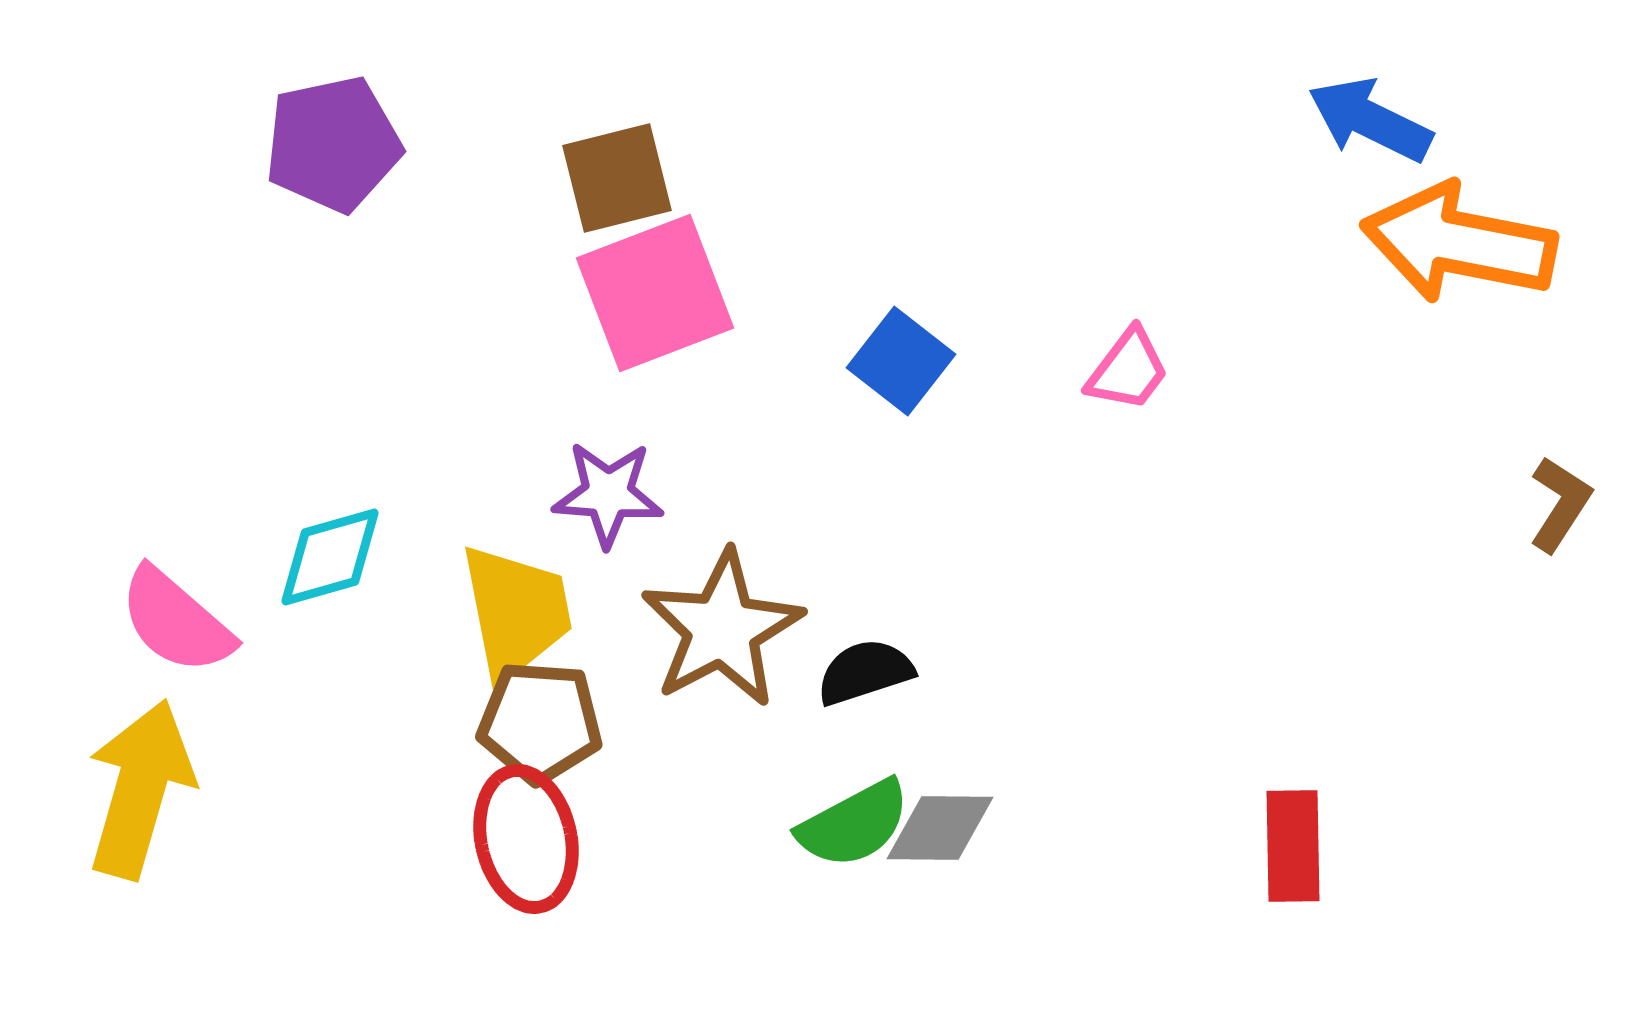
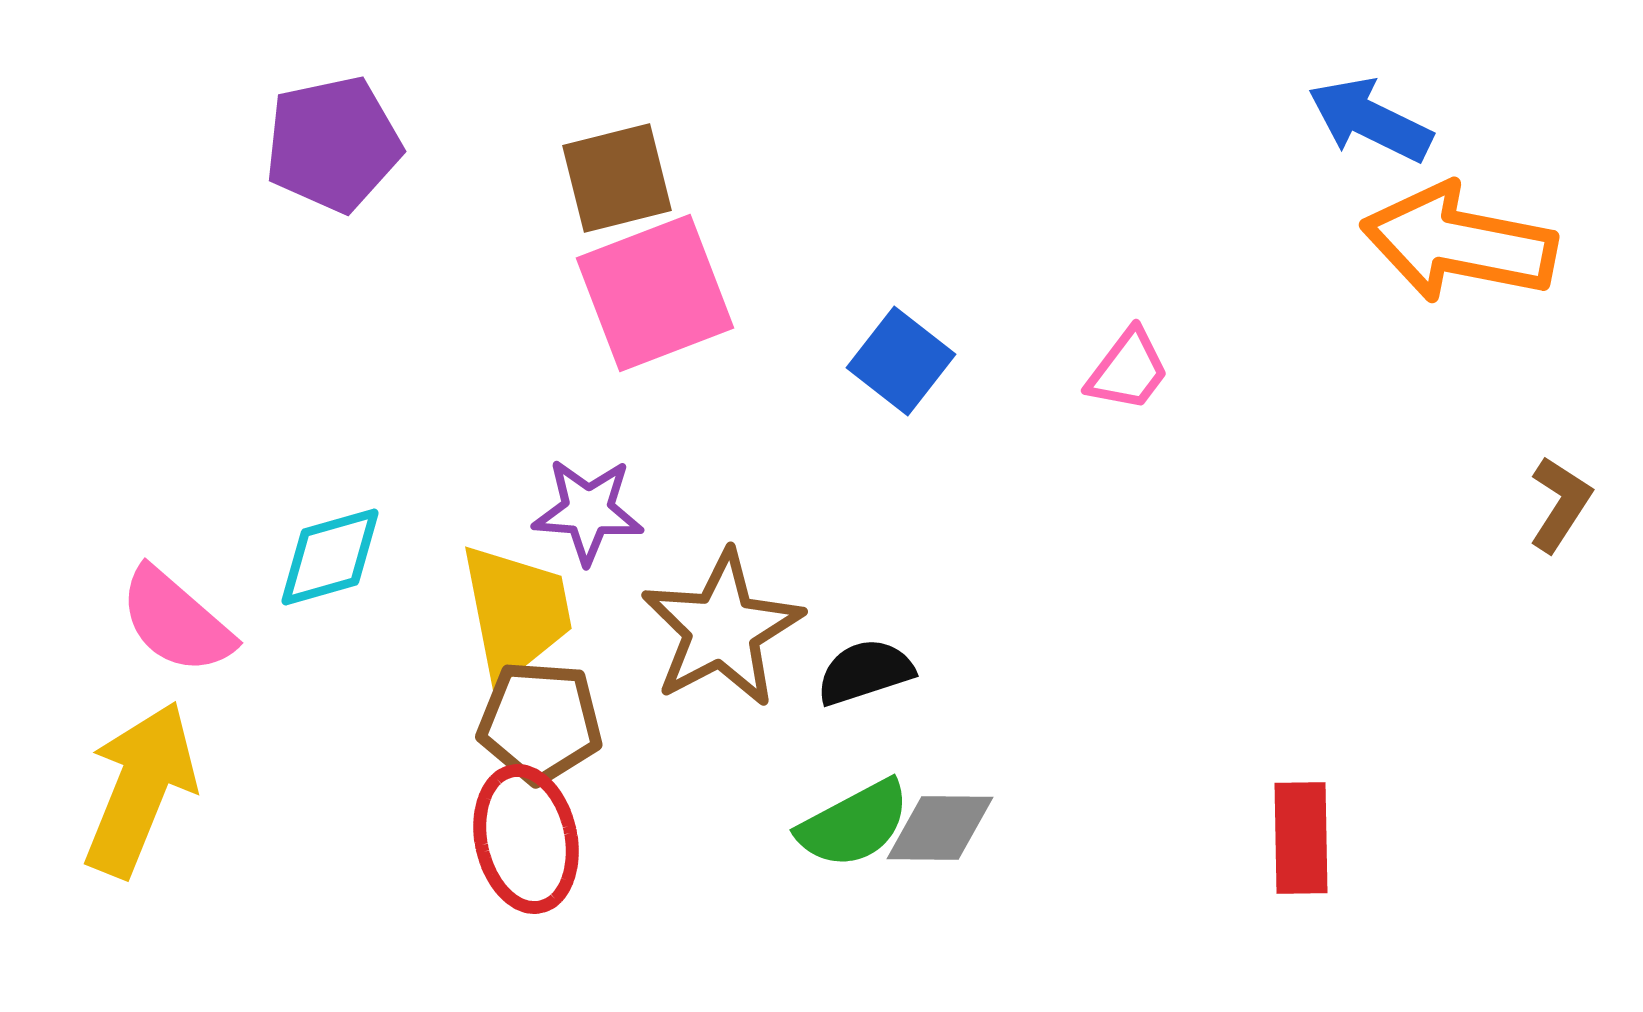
purple star: moved 20 px left, 17 px down
yellow arrow: rotated 6 degrees clockwise
red rectangle: moved 8 px right, 8 px up
